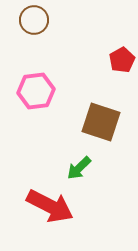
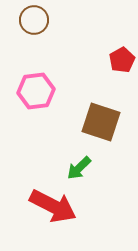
red arrow: moved 3 px right
